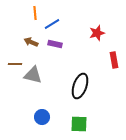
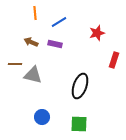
blue line: moved 7 px right, 2 px up
red rectangle: rotated 28 degrees clockwise
